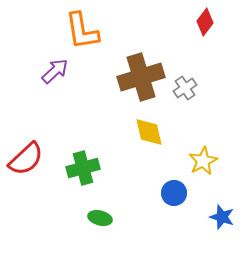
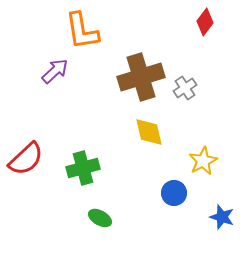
green ellipse: rotated 15 degrees clockwise
